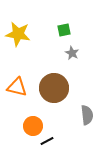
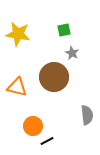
brown circle: moved 11 px up
